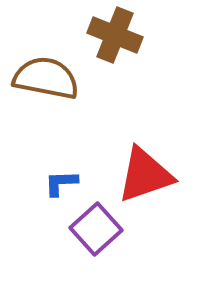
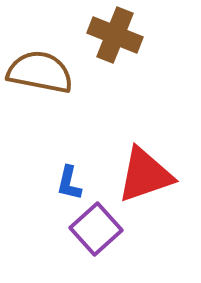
brown semicircle: moved 6 px left, 6 px up
blue L-shape: moved 8 px right; rotated 75 degrees counterclockwise
